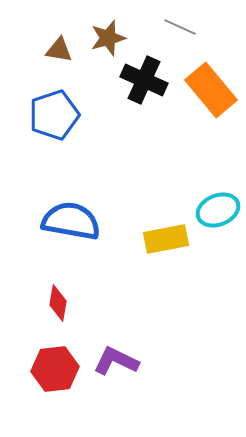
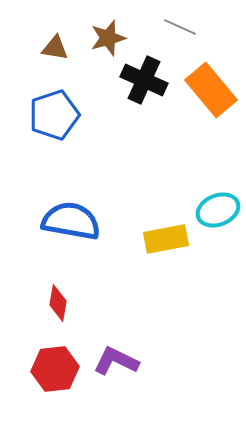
brown triangle: moved 4 px left, 2 px up
